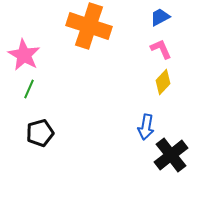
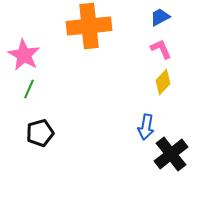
orange cross: rotated 24 degrees counterclockwise
black cross: moved 1 px up
